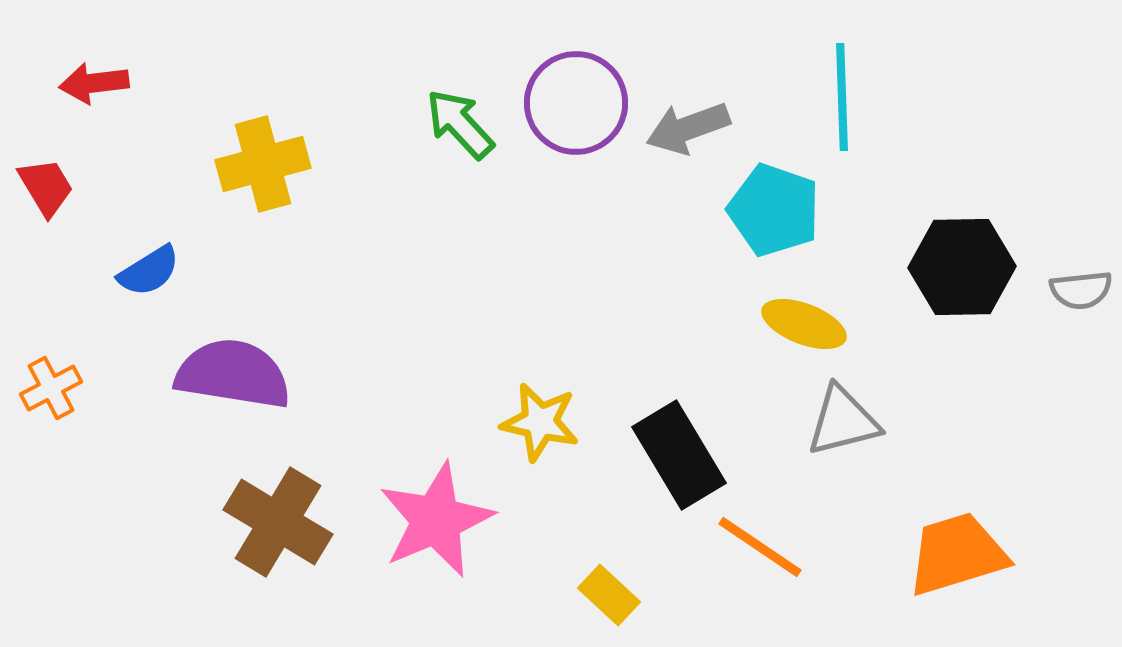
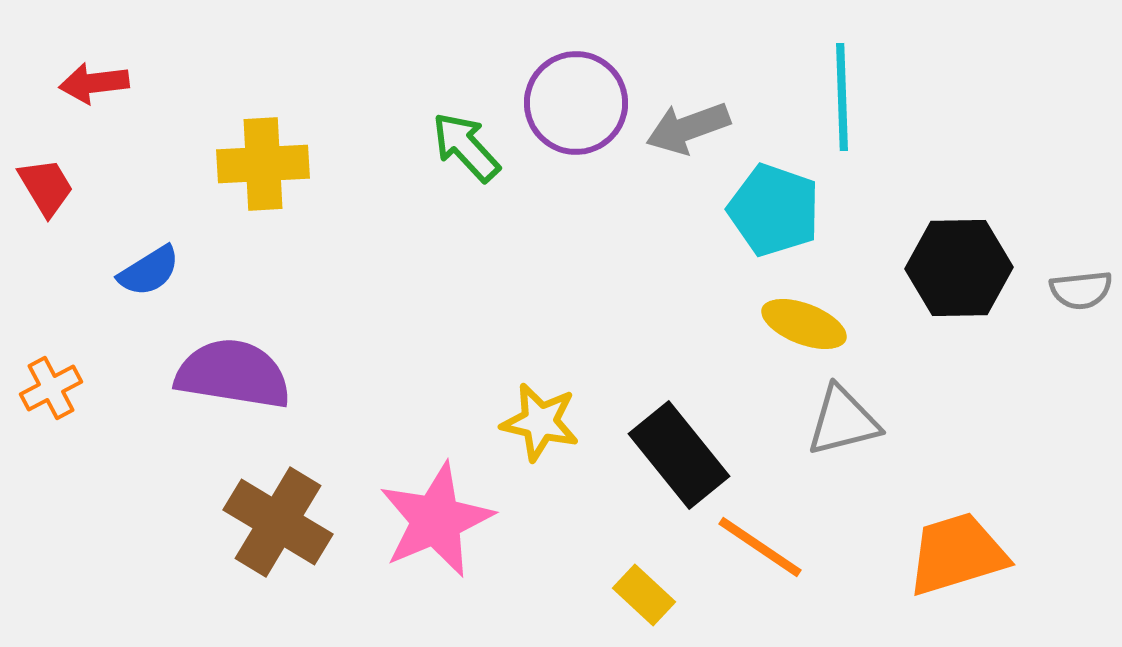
green arrow: moved 6 px right, 23 px down
yellow cross: rotated 12 degrees clockwise
black hexagon: moved 3 px left, 1 px down
black rectangle: rotated 8 degrees counterclockwise
yellow rectangle: moved 35 px right
